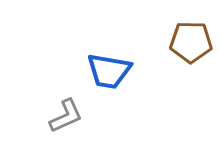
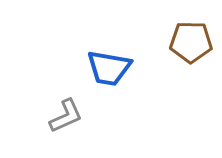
blue trapezoid: moved 3 px up
